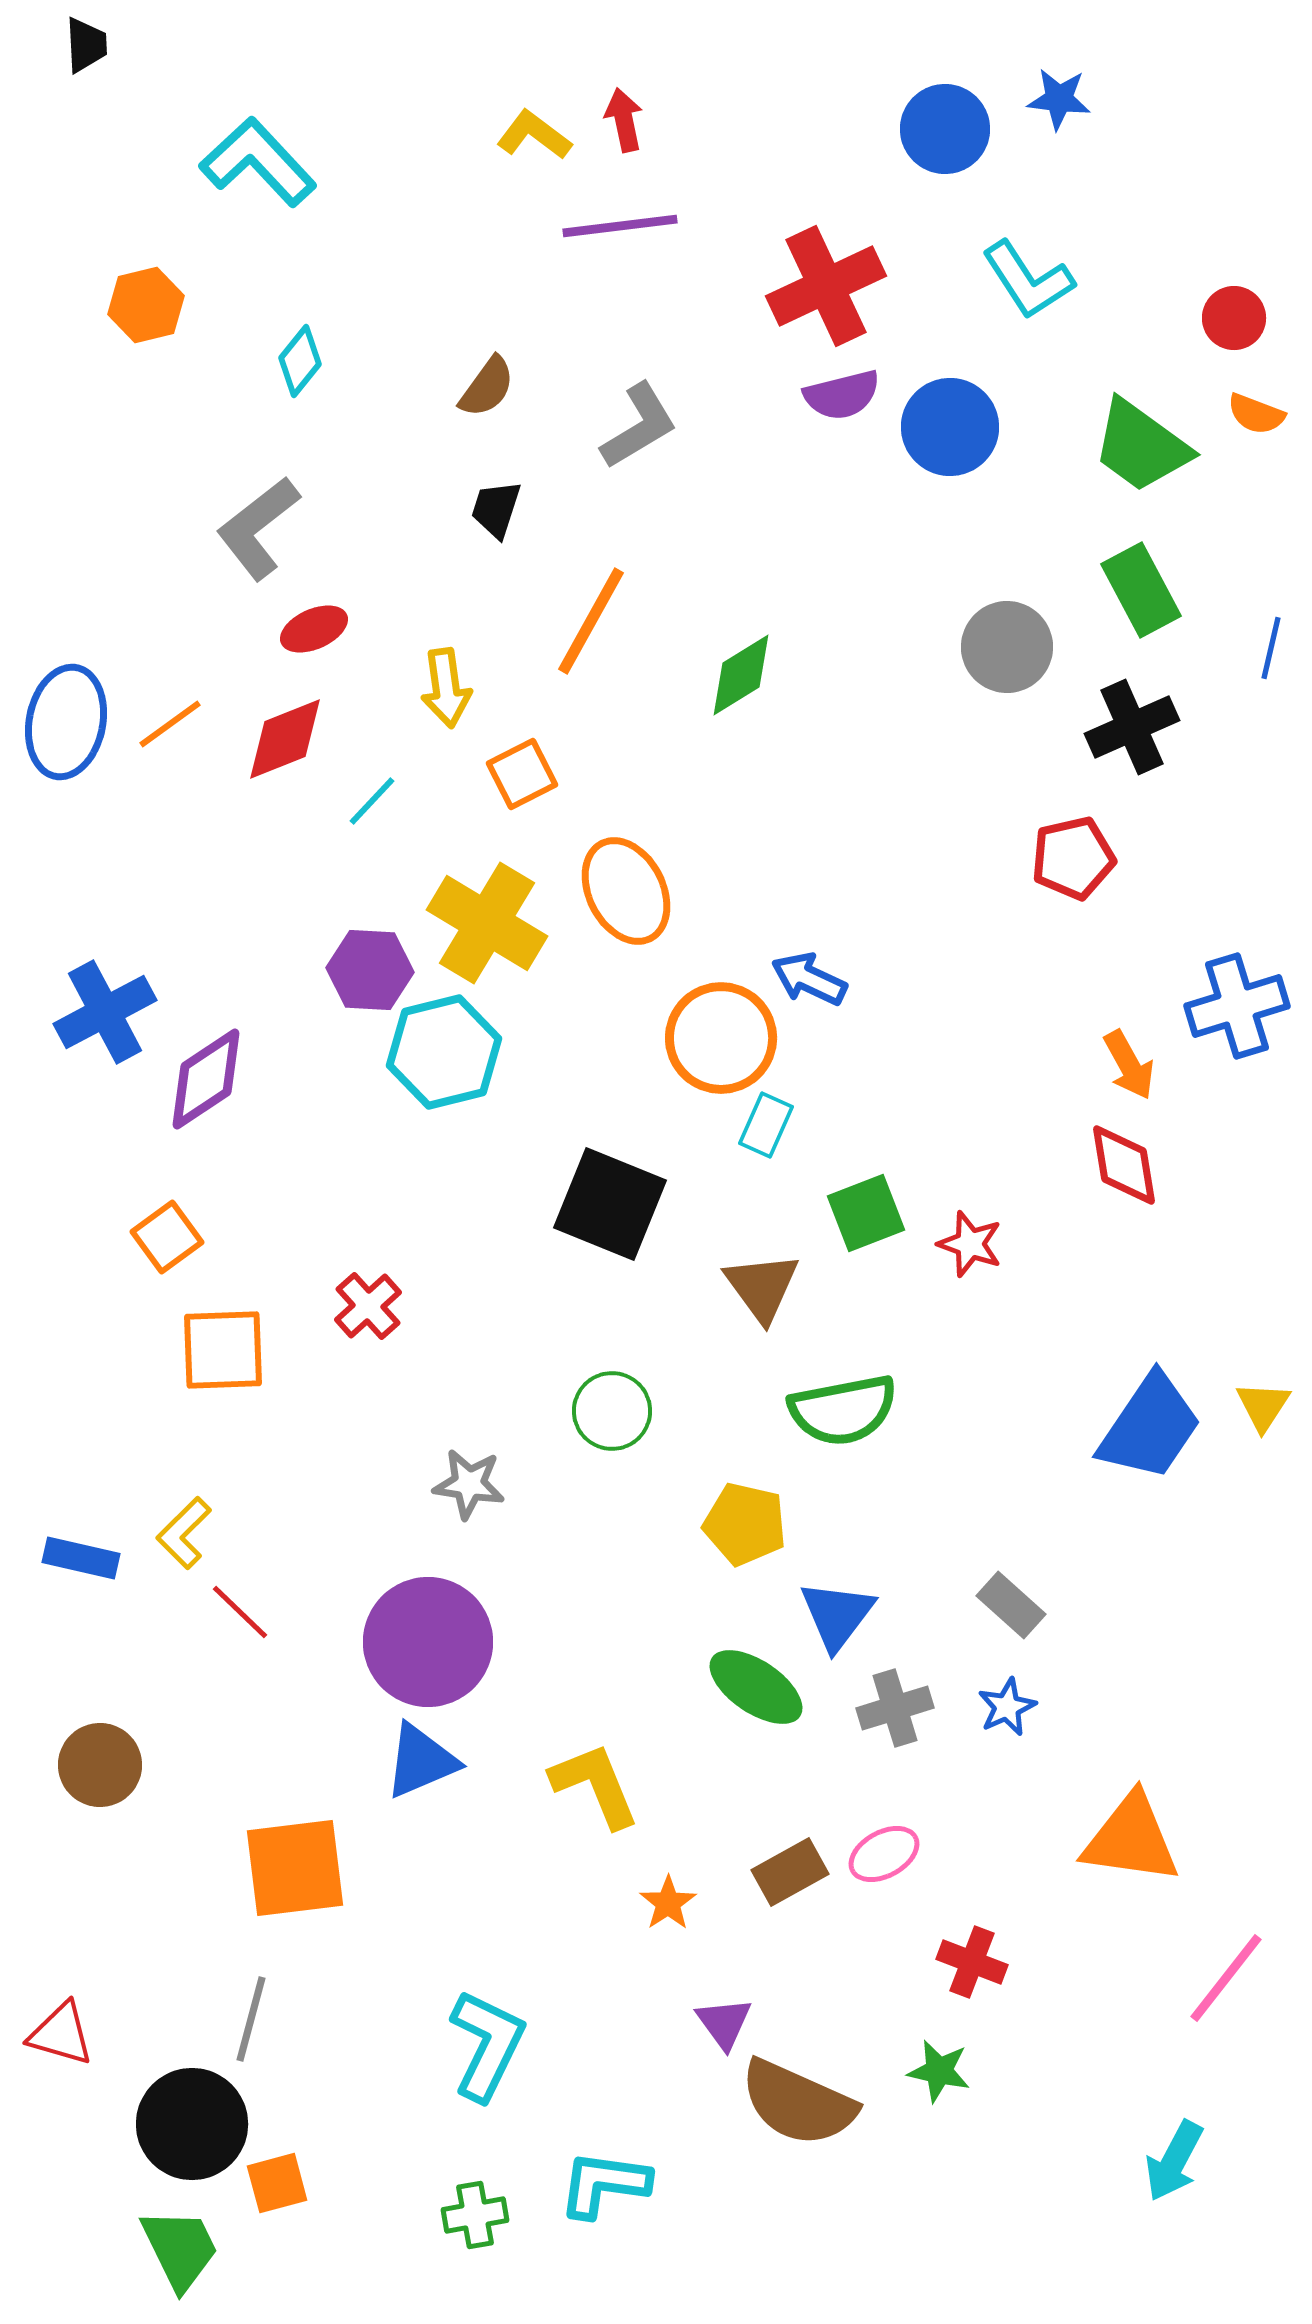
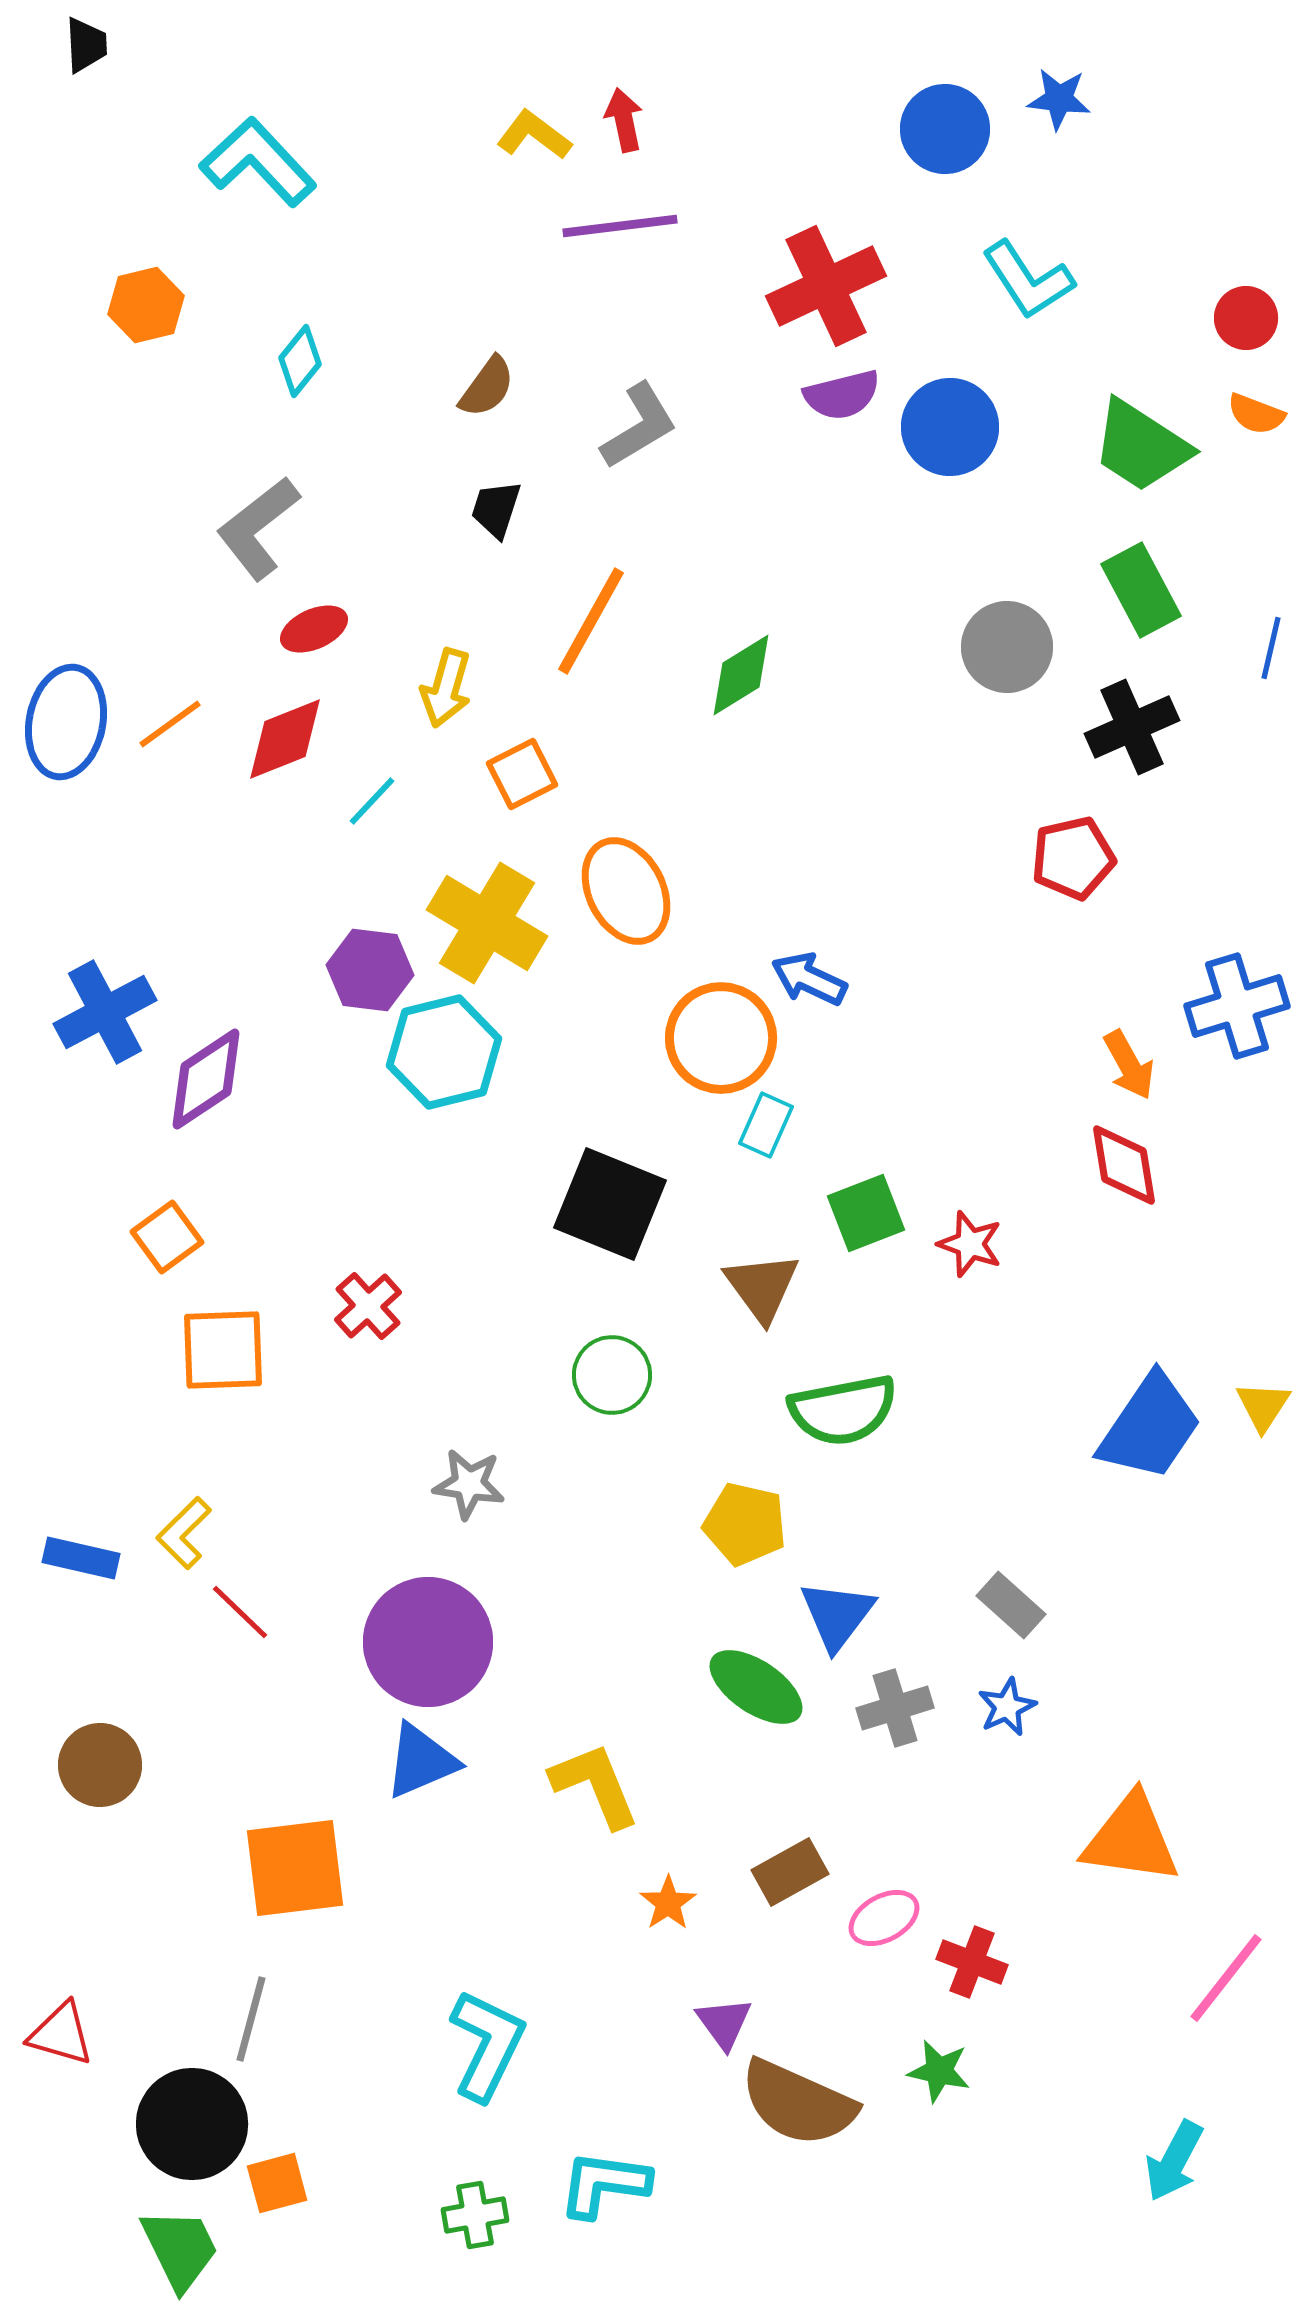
red circle at (1234, 318): moved 12 px right
green trapezoid at (1141, 446): rotated 3 degrees counterclockwise
yellow arrow at (446, 688): rotated 24 degrees clockwise
purple hexagon at (370, 970): rotated 4 degrees clockwise
green circle at (612, 1411): moved 36 px up
pink ellipse at (884, 1854): moved 64 px down
